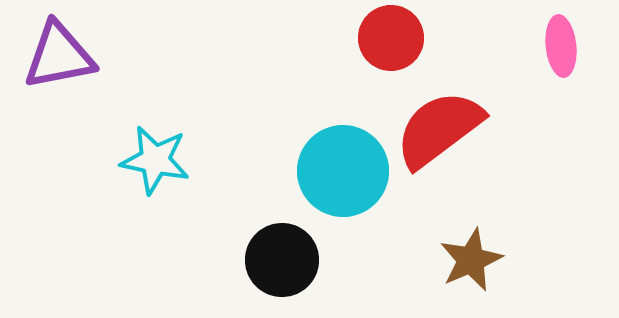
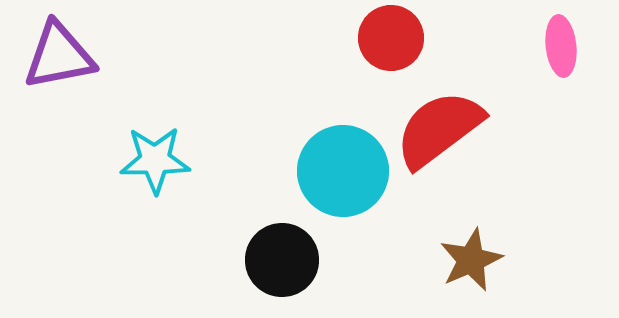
cyan star: rotated 12 degrees counterclockwise
